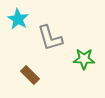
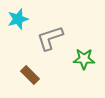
cyan star: rotated 25 degrees clockwise
gray L-shape: rotated 88 degrees clockwise
